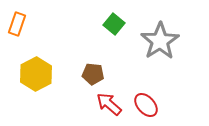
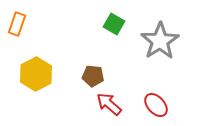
green square: rotated 10 degrees counterclockwise
brown pentagon: moved 2 px down
red ellipse: moved 10 px right
